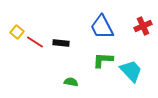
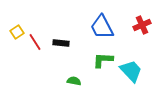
red cross: moved 1 px left, 1 px up
yellow square: rotated 16 degrees clockwise
red line: rotated 24 degrees clockwise
green semicircle: moved 3 px right, 1 px up
